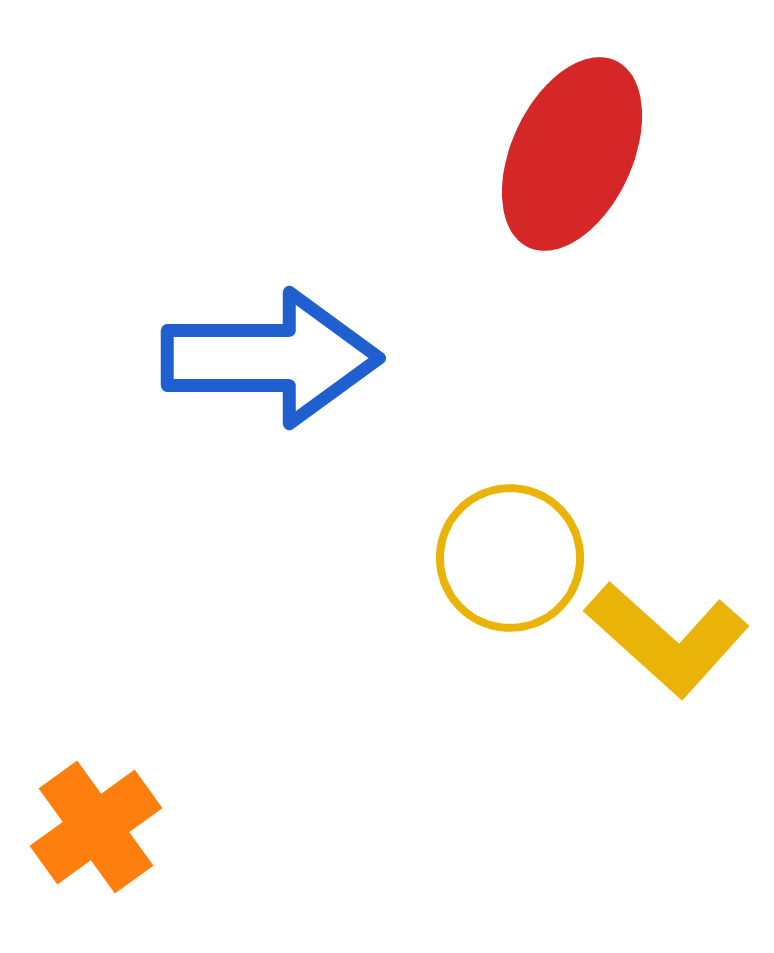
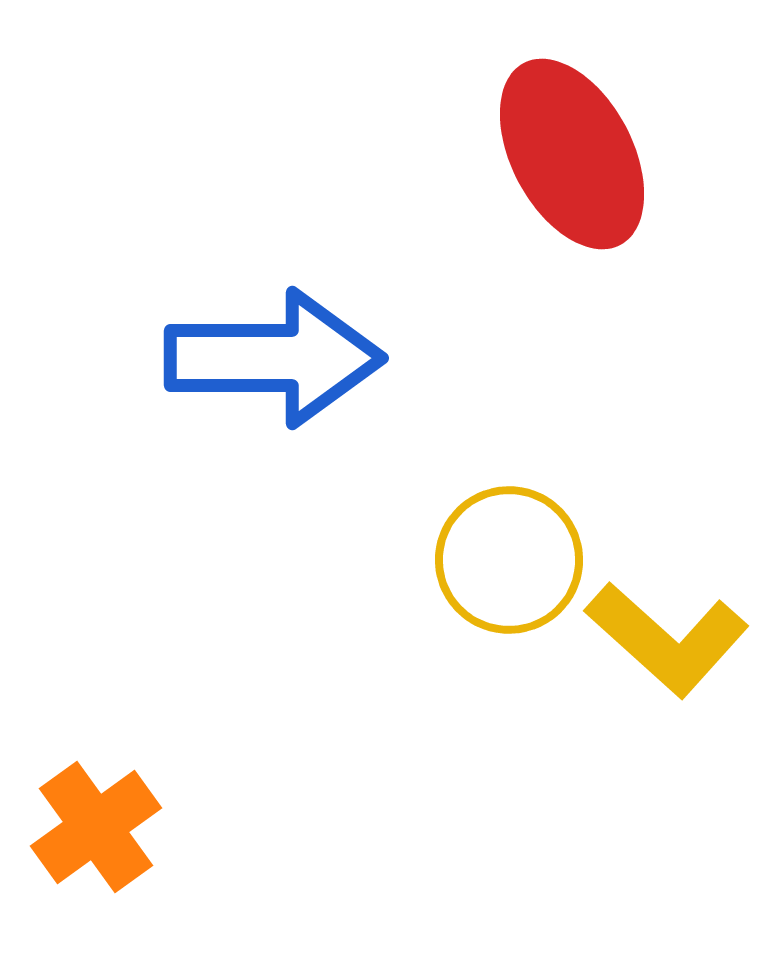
red ellipse: rotated 53 degrees counterclockwise
blue arrow: moved 3 px right
yellow circle: moved 1 px left, 2 px down
